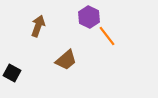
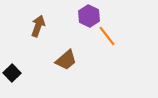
purple hexagon: moved 1 px up
black square: rotated 18 degrees clockwise
